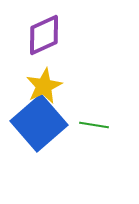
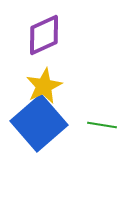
green line: moved 8 px right
